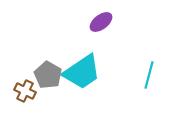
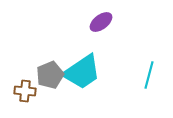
gray pentagon: moved 2 px right; rotated 20 degrees clockwise
brown cross: rotated 20 degrees counterclockwise
